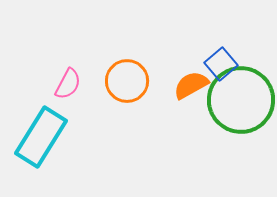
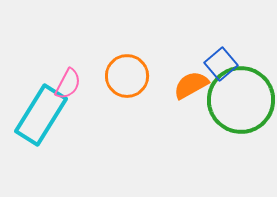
orange circle: moved 5 px up
cyan rectangle: moved 22 px up
